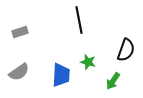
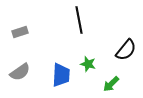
black semicircle: rotated 20 degrees clockwise
green star: moved 2 px down
gray semicircle: moved 1 px right
green arrow: moved 2 px left, 3 px down; rotated 12 degrees clockwise
